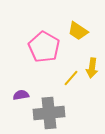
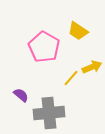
yellow arrow: moved 1 px up; rotated 120 degrees counterclockwise
purple semicircle: rotated 49 degrees clockwise
